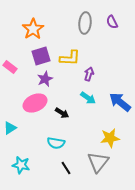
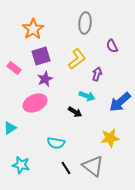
purple semicircle: moved 24 px down
yellow L-shape: moved 7 px right, 1 px down; rotated 40 degrees counterclockwise
pink rectangle: moved 4 px right, 1 px down
purple arrow: moved 8 px right
cyan arrow: moved 1 px left, 2 px up; rotated 14 degrees counterclockwise
blue arrow: rotated 80 degrees counterclockwise
black arrow: moved 13 px right, 1 px up
gray triangle: moved 5 px left, 4 px down; rotated 30 degrees counterclockwise
